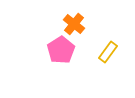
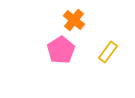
orange cross: moved 4 px up
